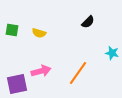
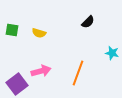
orange line: rotated 15 degrees counterclockwise
purple square: rotated 25 degrees counterclockwise
